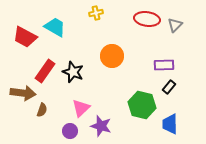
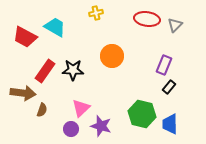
purple rectangle: rotated 66 degrees counterclockwise
black star: moved 2 px up; rotated 20 degrees counterclockwise
green hexagon: moved 9 px down
purple circle: moved 1 px right, 2 px up
